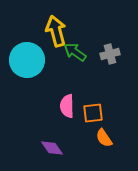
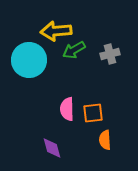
yellow arrow: rotated 80 degrees counterclockwise
green arrow: moved 1 px left, 2 px up; rotated 65 degrees counterclockwise
cyan circle: moved 2 px right
pink semicircle: moved 3 px down
orange semicircle: moved 1 px right, 2 px down; rotated 30 degrees clockwise
purple diamond: rotated 20 degrees clockwise
